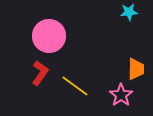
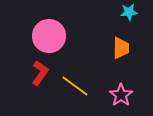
orange trapezoid: moved 15 px left, 21 px up
